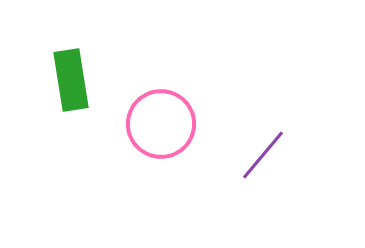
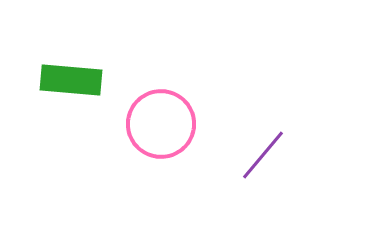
green rectangle: rotated 76 degrees counterclockwise
